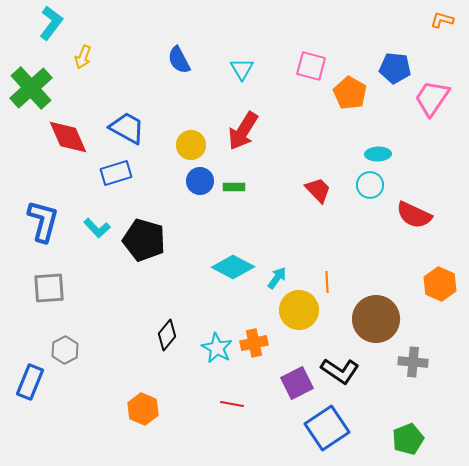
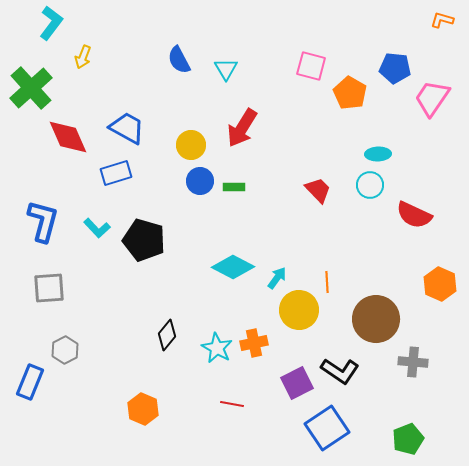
cyan triangle at (242, 69): moved 16 px left
red arrow at (243, 131): moved 1 px left, 3 px up
